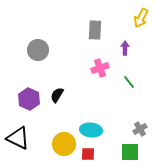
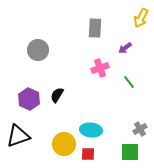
gray rectangle: moved 2 px up
purple arrow: rotated 128 degrees counterclockwise
black triangle: moved 2 px up; rotated 45 degrees counterclockwise
